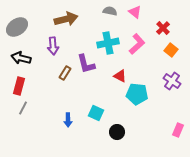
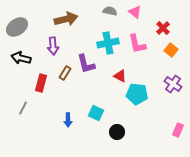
pink L-shape: rotated 120 degrees clockwise
purple cross: moved 1 px right, 3 px down
red rectangle: moved 22 px right, 3 px up
